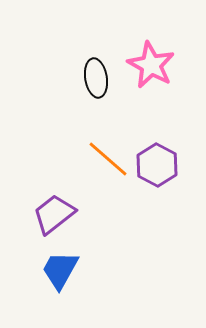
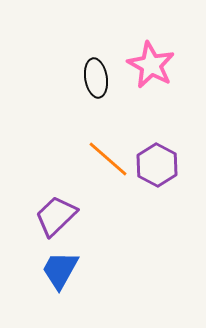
purple trapezoid: moved 2 px right, 2 px down; rotated 6 degrees counterclockwise
